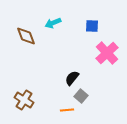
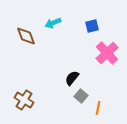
blue square: rotated 16 degrees counterclockwise
orange line: moved 31 px right, 2 px up; rotated 72 degrees counterclockwise
